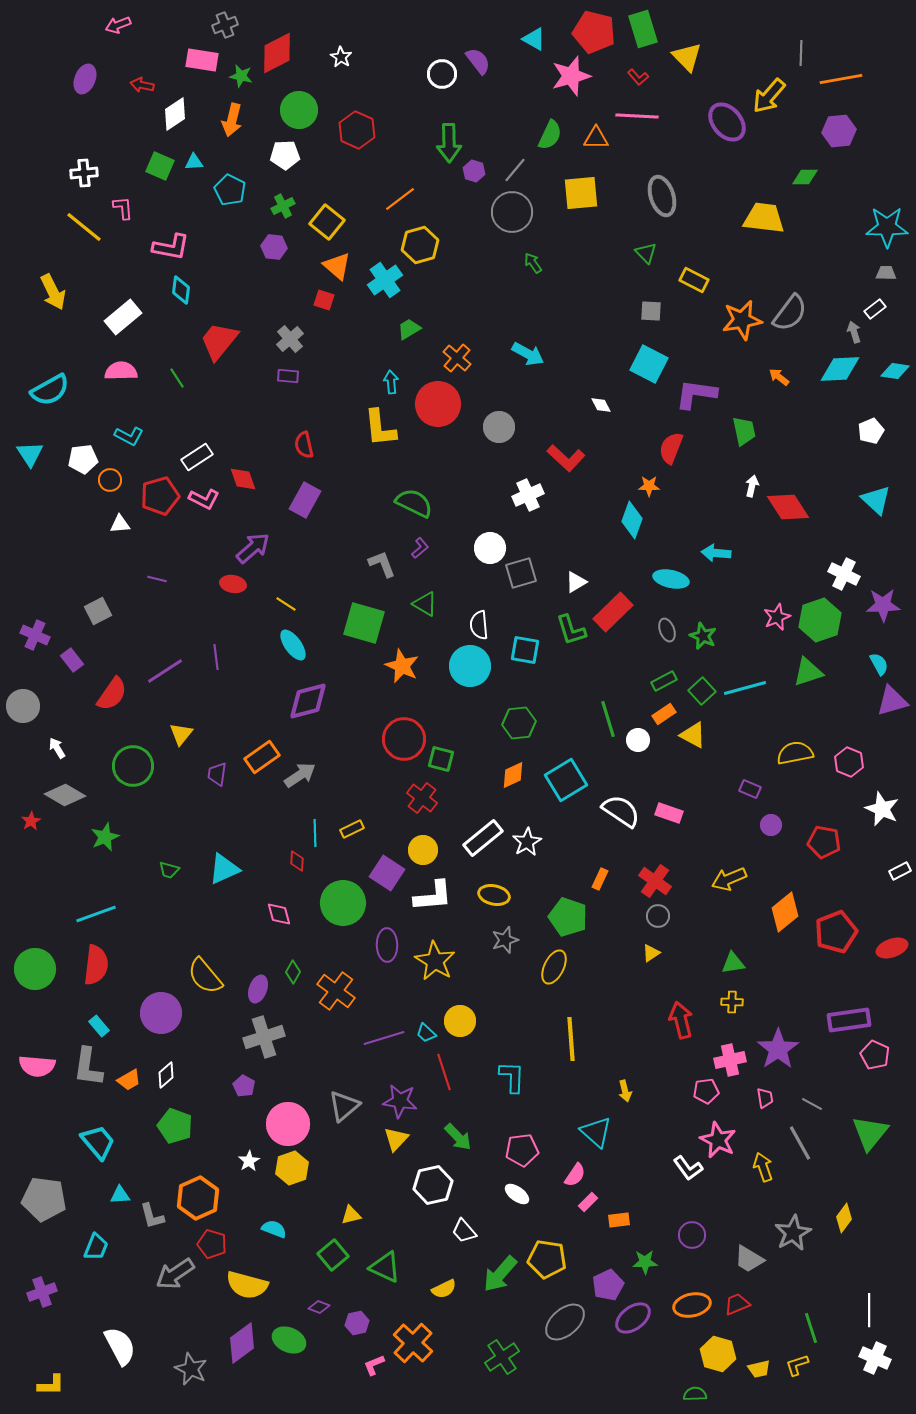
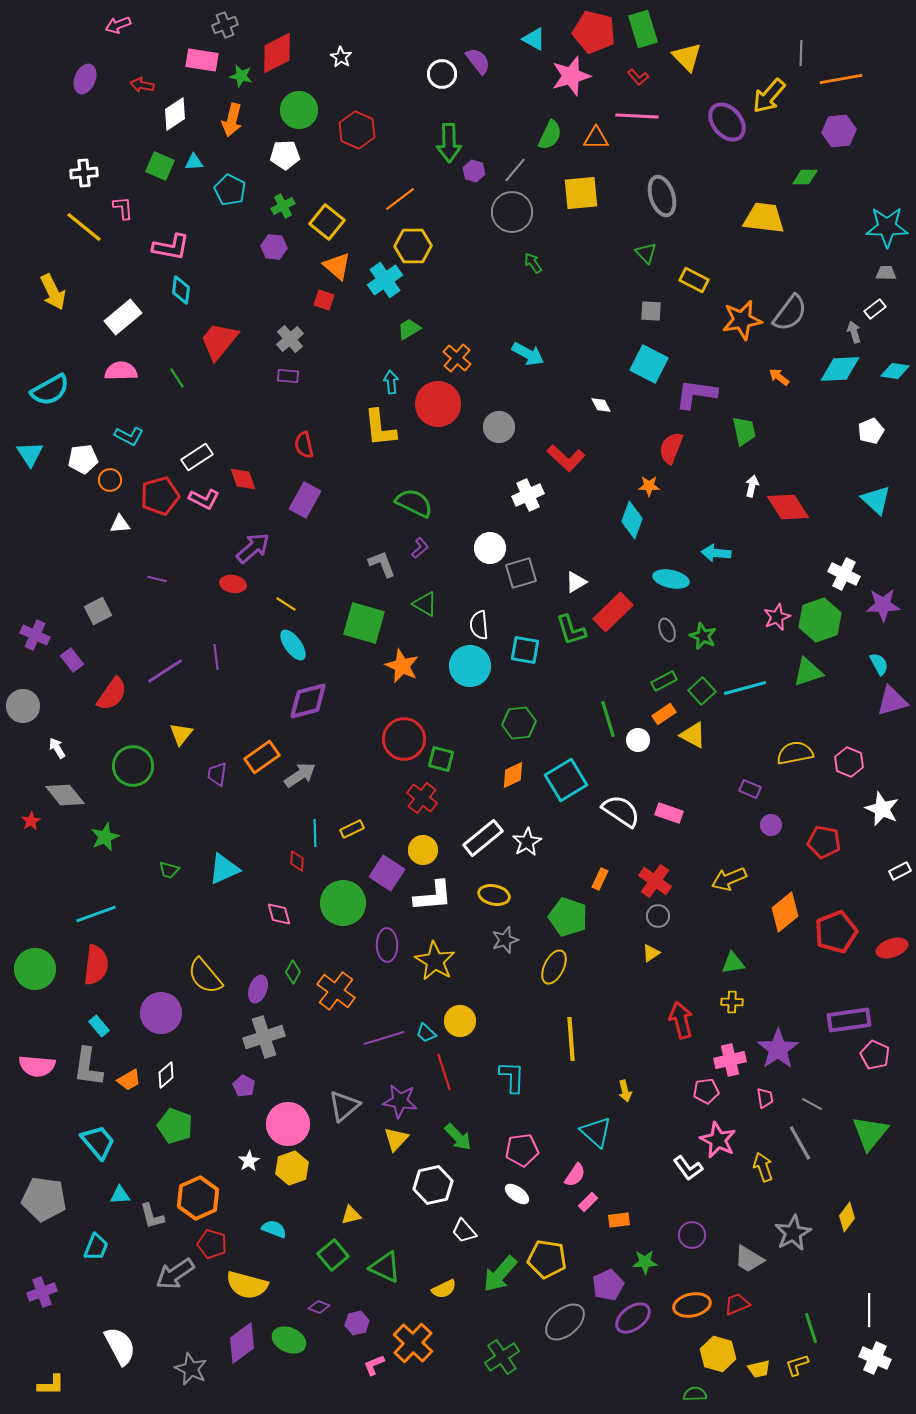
yellow hexagon at (420, 245): moved 7 px left, 1 px down; rotated 15 degrees clockwise
gray diamond at (65, 795): rotated 21 degrees clockwise
yellow diamond at (844, 1218): moved 3 px right, 1 px up
